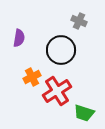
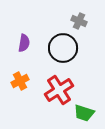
purple semicircle: moved 5 px right, 5 px down
black circle: moved 2 px right, 2 px up
orange cross: moved 12 px left, 4 px down
red cross: moved 2 px right, 1 px up
